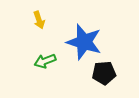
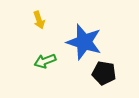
black pentagon: rotated 15 degrees clockwise
